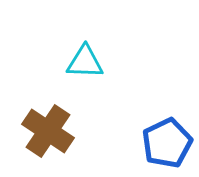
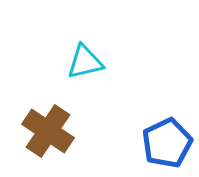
cyan triangle: rotated 15 degrees counterclockwise
